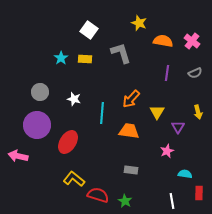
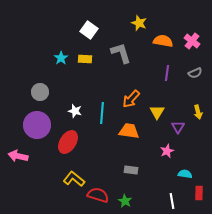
white star: moved 1 px right, 12 px down
